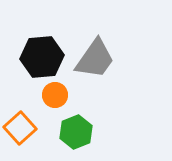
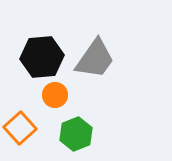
green hexagon: moved 2 px down
